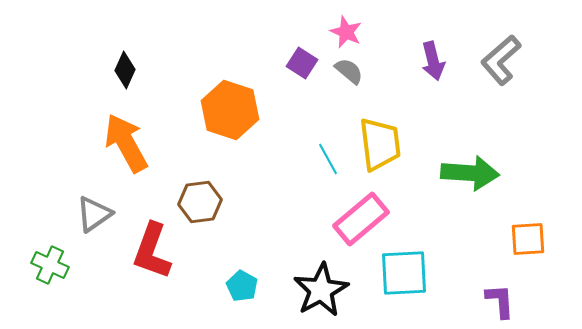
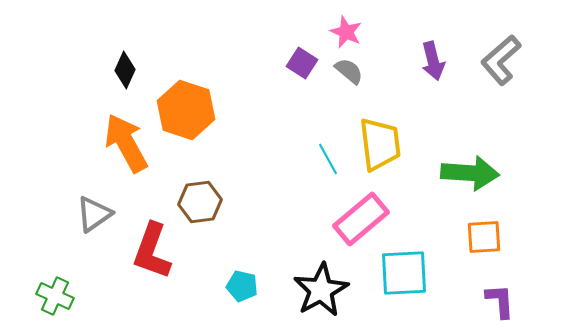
orange hexagon: moved 44 px left
orange square: moved 44 px left, 2 px up
green cross: moved 5 px right, 31 px down
cyan pentagon: rotated 16 degrees counterclockwise
